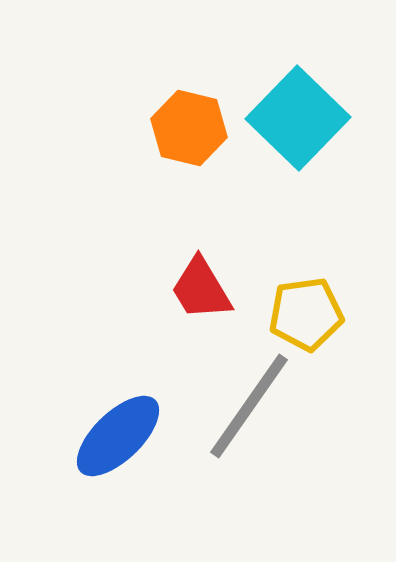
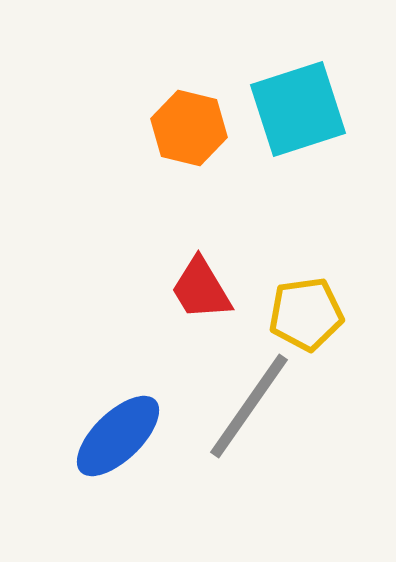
cyan square: moved 9 px up; rotated 28 degrees clockwise
